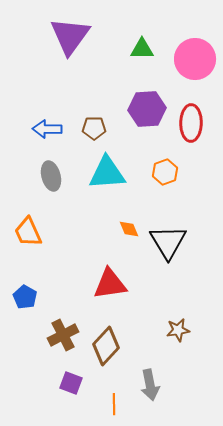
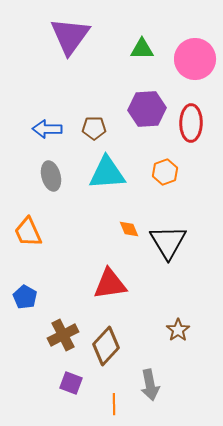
brown star: rotated 25 degrees counterclockwise
